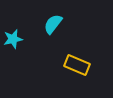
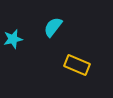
cyan semicircle: moved 3 px down
